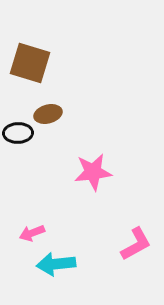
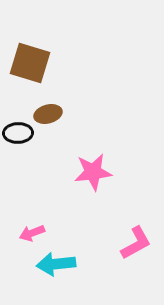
pink L-shape: moved 1 px up
